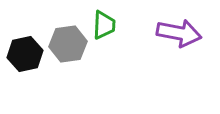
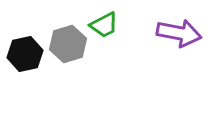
green trapezoid: rotated 60 degrees clockwise
gray hexagon: rotated 9 degrees counterclockwise
